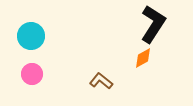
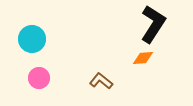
cyan circle: moved 1 px right, 3 px down
orange diamond: rotated 25 degrees clockwise
pink circle: moved 7 px right, 4 px down
